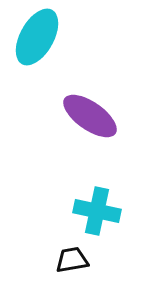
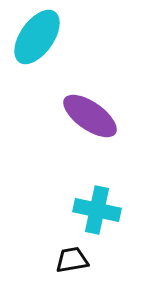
cyan ellipse: rotated 6 degrees clockwise
cyan cross: moved 1 px up
